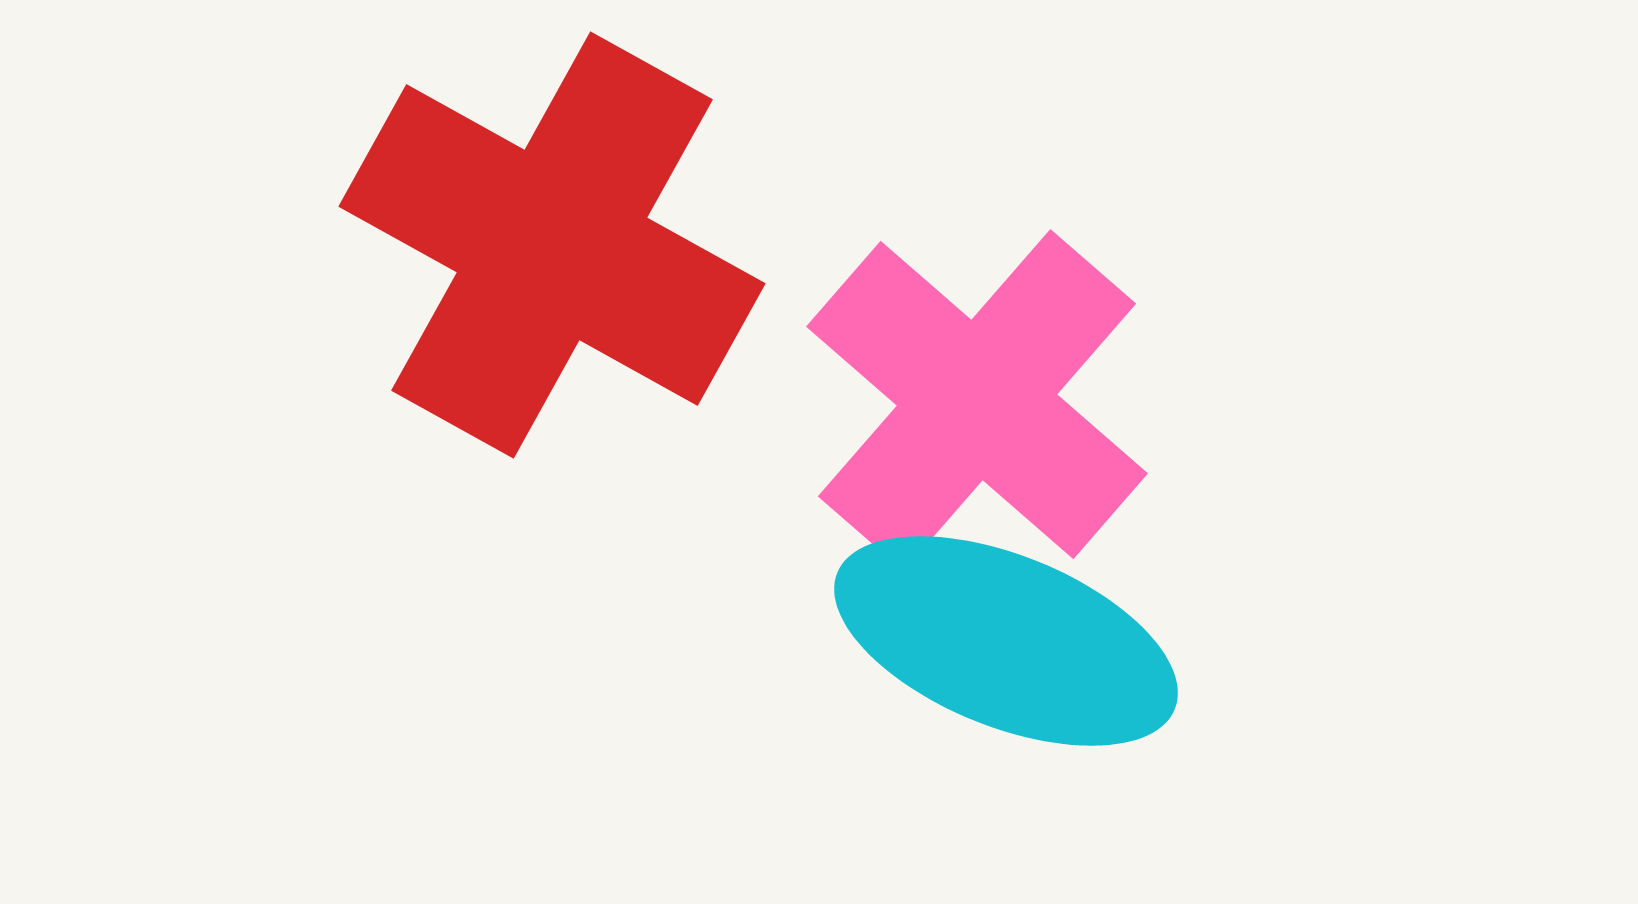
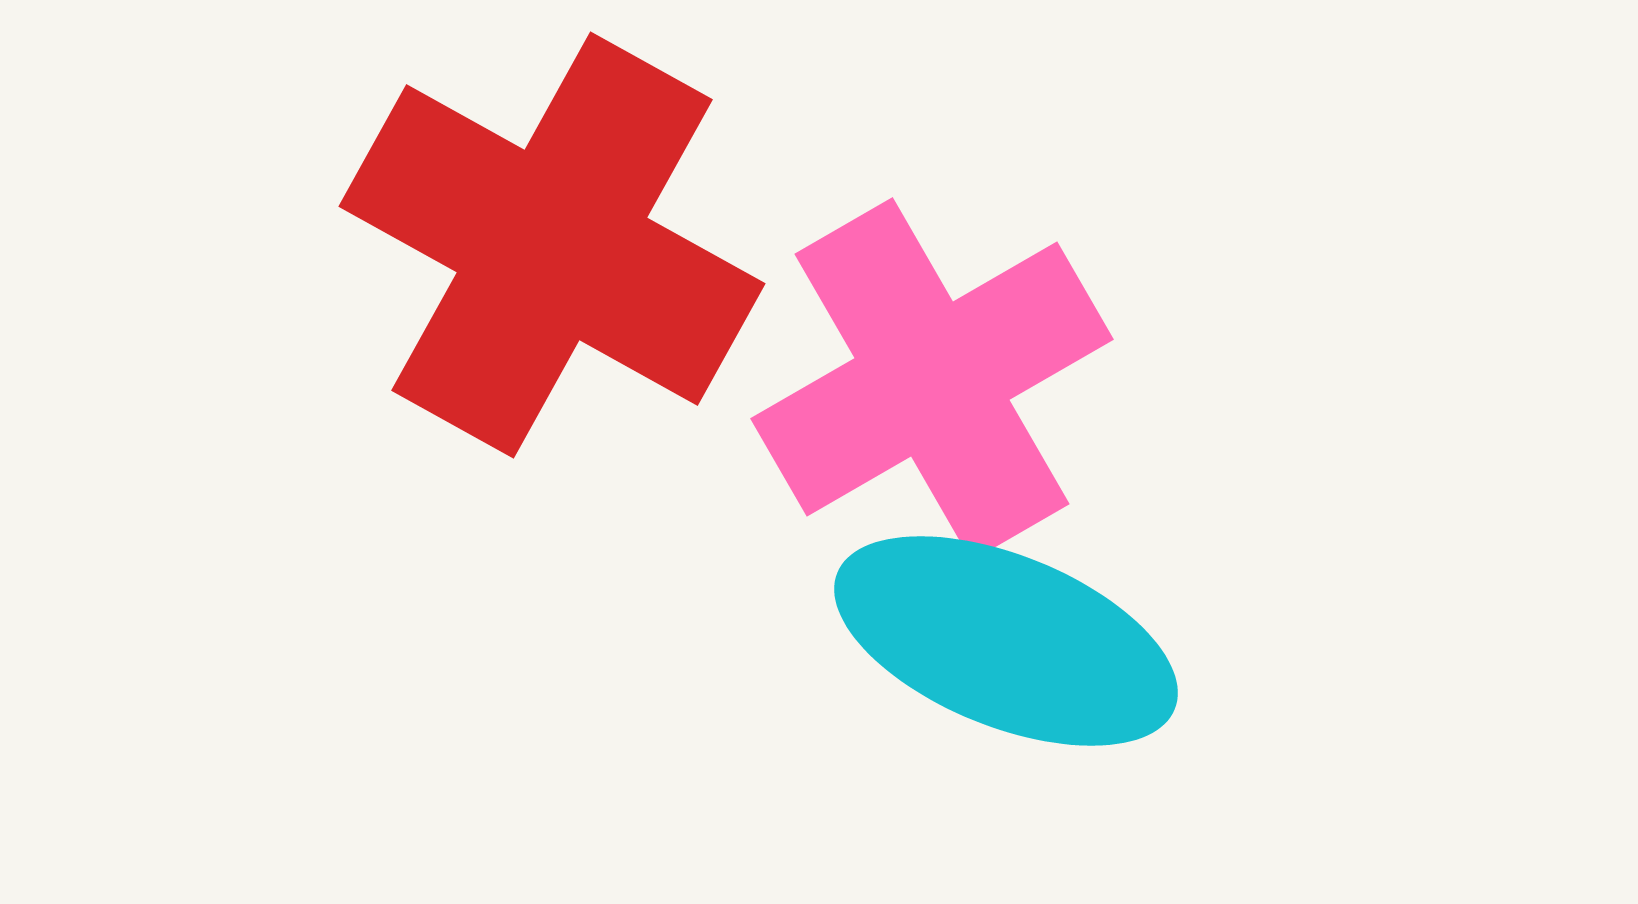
pink cross: moved 45 px left, 21 px up; rotated 19 degrees clockwise
